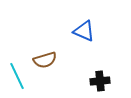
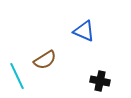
brown semicircle: rotated 15 degrees counterclockwise
black cross: rotated 18 degrees clockwise
